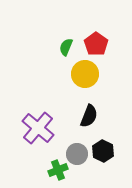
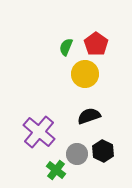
black semicircle: rotated 130 degrees counterclockwise
purple cross: moved 1 px right, 4 px down
green cross: moved 2 px left; rotated 30 degrees counterclockwise
